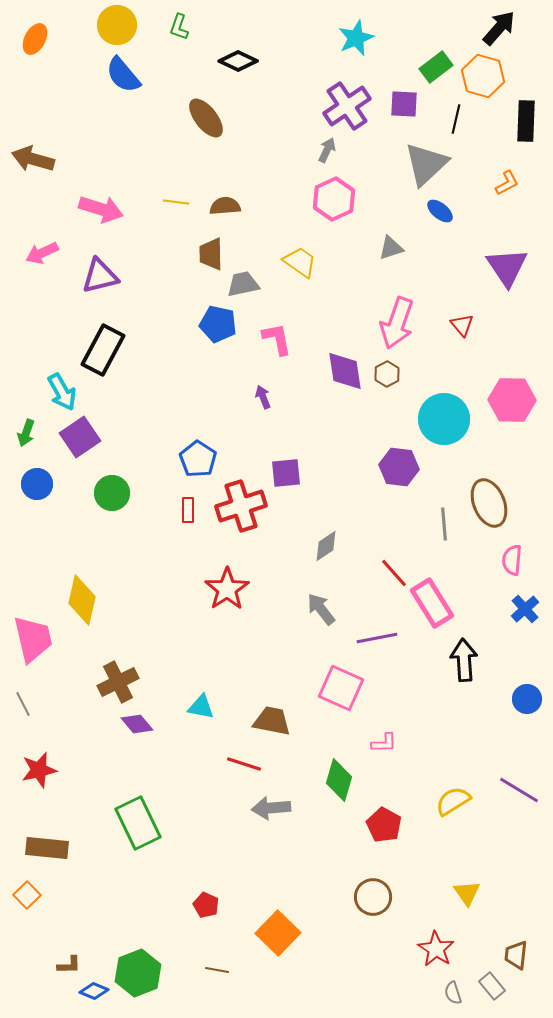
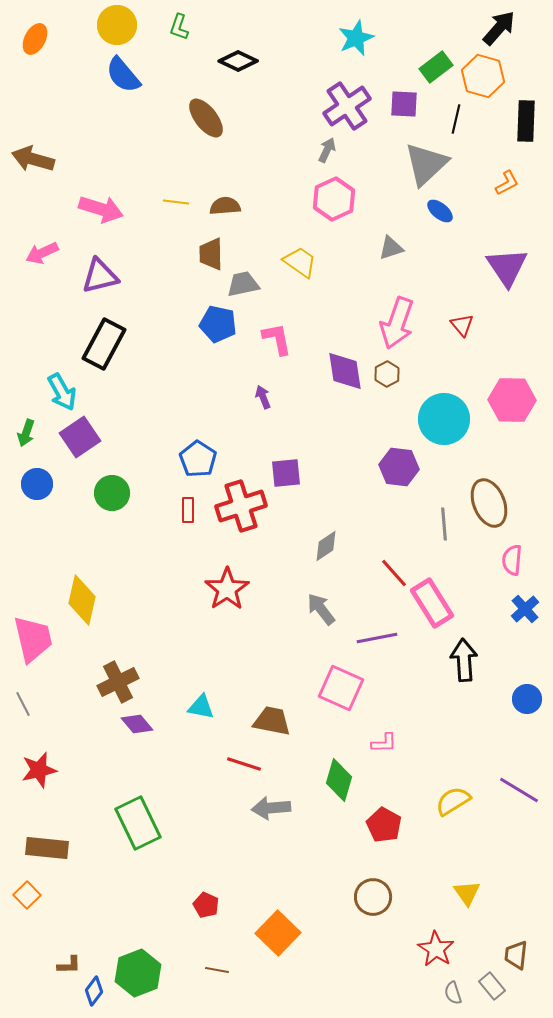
black rectangle at (103, 350): moved 1 px right, 6 px up
blue diamond at (94, 991): rotated 76 degrees counterclockwise
